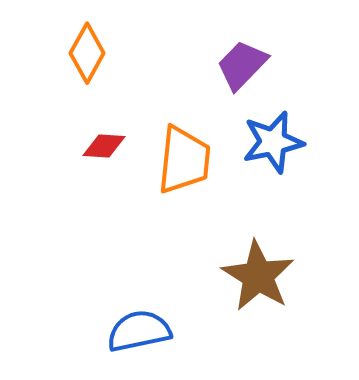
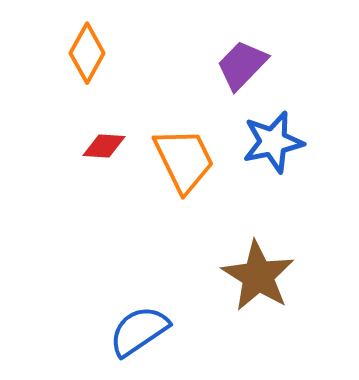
orange trapezoid: rotated 32 degrees counterclockwise
blue semicircle: rotated 22 degrees counterclockwise
